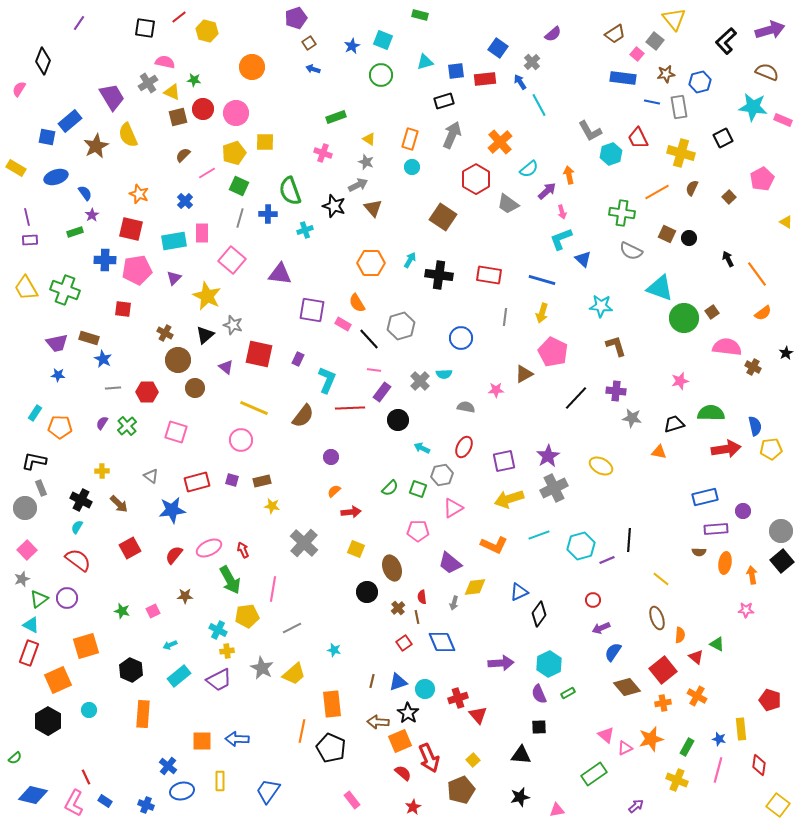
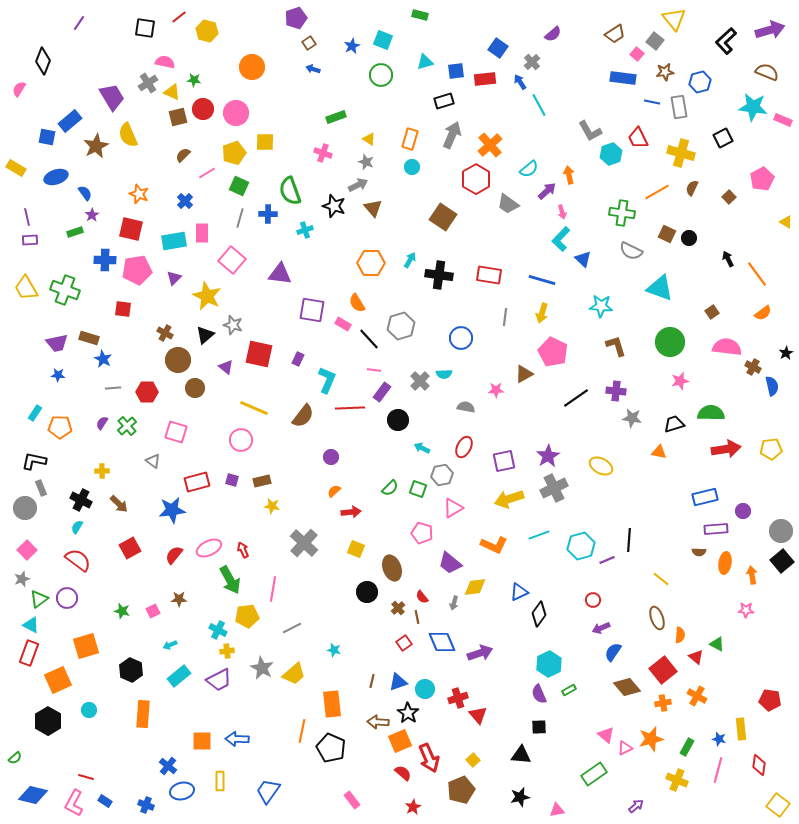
brown star at (666, 74): moved 1 px left, 2 px up
orange cross at (500, 142): moved 10 px left, 3 px down
cyan L-shape at (561, 239): rotated 25 degrees counterclockwise
green circle at (684, 318): moved 14 px left, 24 px down
black line at (576, 398): rotated 12 degrees clockwise
blue semicircle at (755, 426): moved 17 px right, 40 px up
gray triangle at (151, 476): moved 2 px right, 15 px up
pink pentagon at (418, 531): moved 4 px right, 2 px down; rotated 15 degrees clockwise
brown star at (185, 596): moved 6 px left, 3 px down
red semicircle at (422, 597): rotated 32 degrees counterclockwise
purple arrow at (501, 663): moved 21 px left, 10 px up; rotated 15 degrees counterclockwise
green rectangle at (568, 693): moved 1 px right, 3 px up
red pentagon at (770, 700): rotated 10 degrees counterclockwise
red line at (86, 777): rotated 49 degrees counterclockwise
